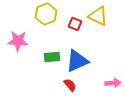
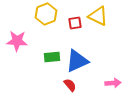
red square: moved 1 px up; rotated 32 degrees counterclockwise
pink star: moved 1 px left
